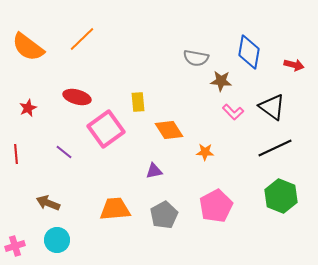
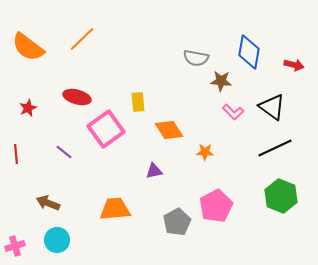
gray pentagon: moved 13 px right, 7 px down
